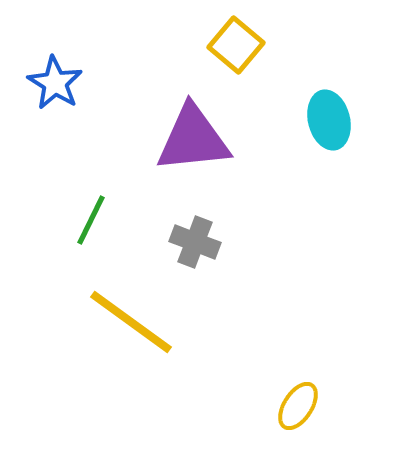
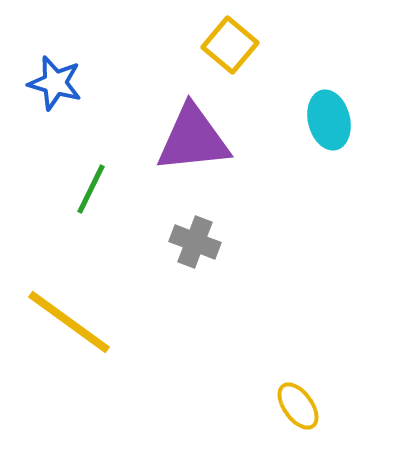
yellow square: moved 6 px left
blue star: rotated 16 degrees counterclockwise
green line: moved 31 px up
yellow line: moved 62 px left
yellow ellipse: rotated 69 degrees counterclockwise
